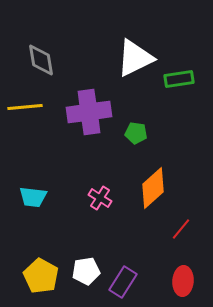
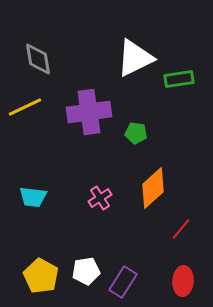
gray diamond: moved 3 px left, 1 px up
yellow line: rotated 20 degrees counterclockwise
pink cross: rotated 25 degrees clockwise
